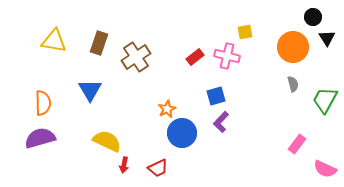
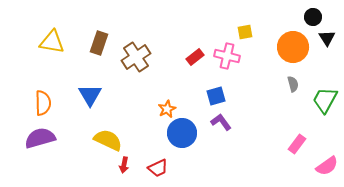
yellow triangle: moved 2 px left, 1 px down
blue triangle: moved 5 px down
purple L-shape: rotated 100 degrees clockwise
yellow semicircle: moved 1 px right, 1 px up
pink semicircle: moved 2 px right, 3 px up; rotated 60 degrees counterclockwise
